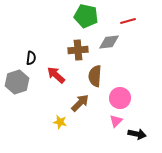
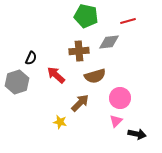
brown cross: moved 1 px right, 1 px down
black semicircle: rotated 16 degrees clockwise
brown semicircle: rotated 110 degrees counterclockwise
